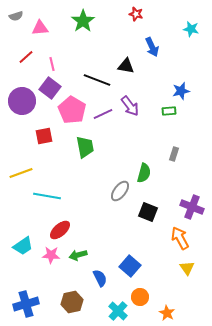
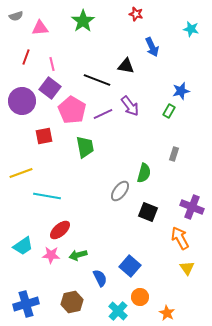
red line: rotated 28 degrees counterclockwise
green rectangle: rotated 56 degrees counterclockwise
